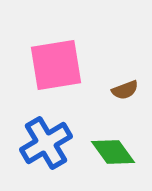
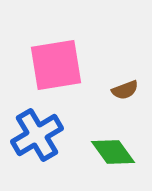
blue cross: moved 9 px left, 8 px up
